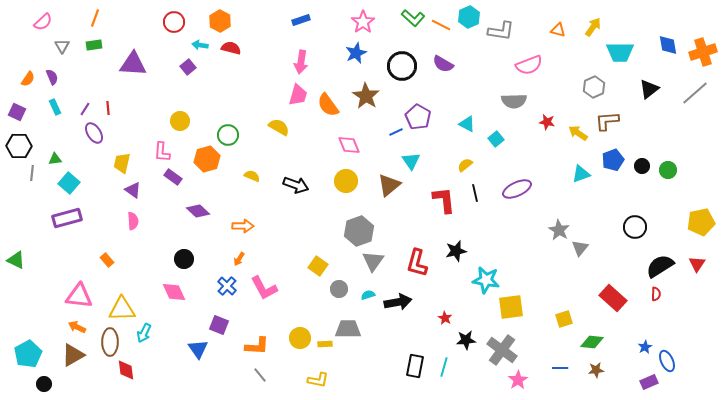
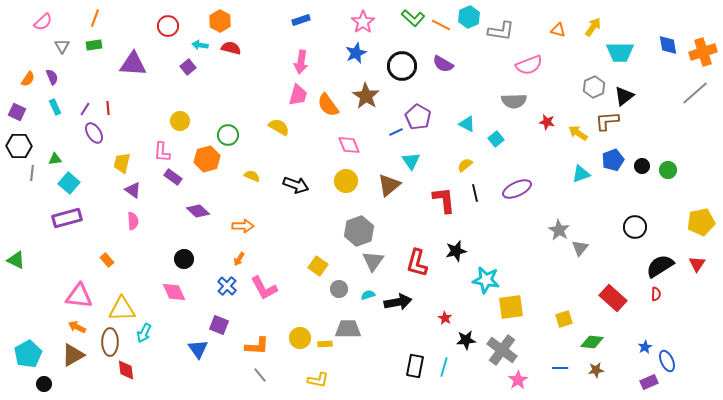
red circle at (174, 22): moved 6 px left, 4 px down
black triangle at (649, 89): moved 25 px left, 7 px down
